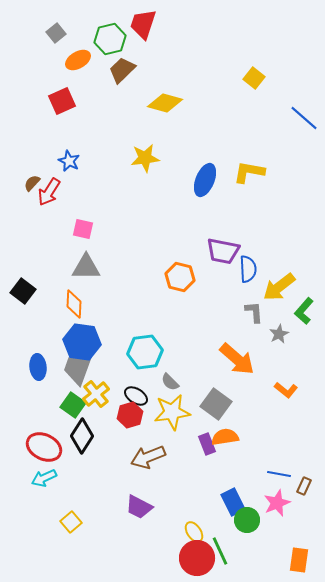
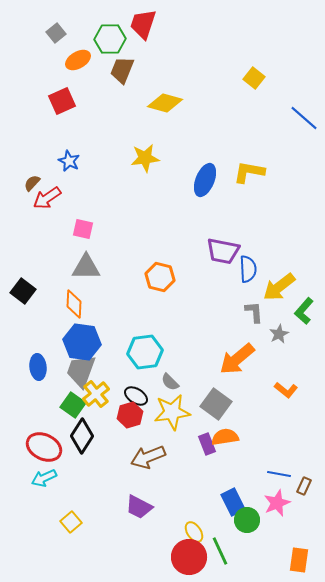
green hexagon at (110, 39): rotated 12 degrees clockwise
brown trapezoid at (122, 70): rotated 24 degrees counterclockwise
red arrow at (49, 192): moved 2 px left, 6 px down; rotated 24 degrees clockwise
orange hexagon at (180, 277): moved 20 px left
orange arrow at (237, 359): rotated 99 degrees clockwise
gray trapezoid at (78, 368): moved 3 px right, 3 px down
red circle at (197, 558): moved 8 px left, 1 px up
